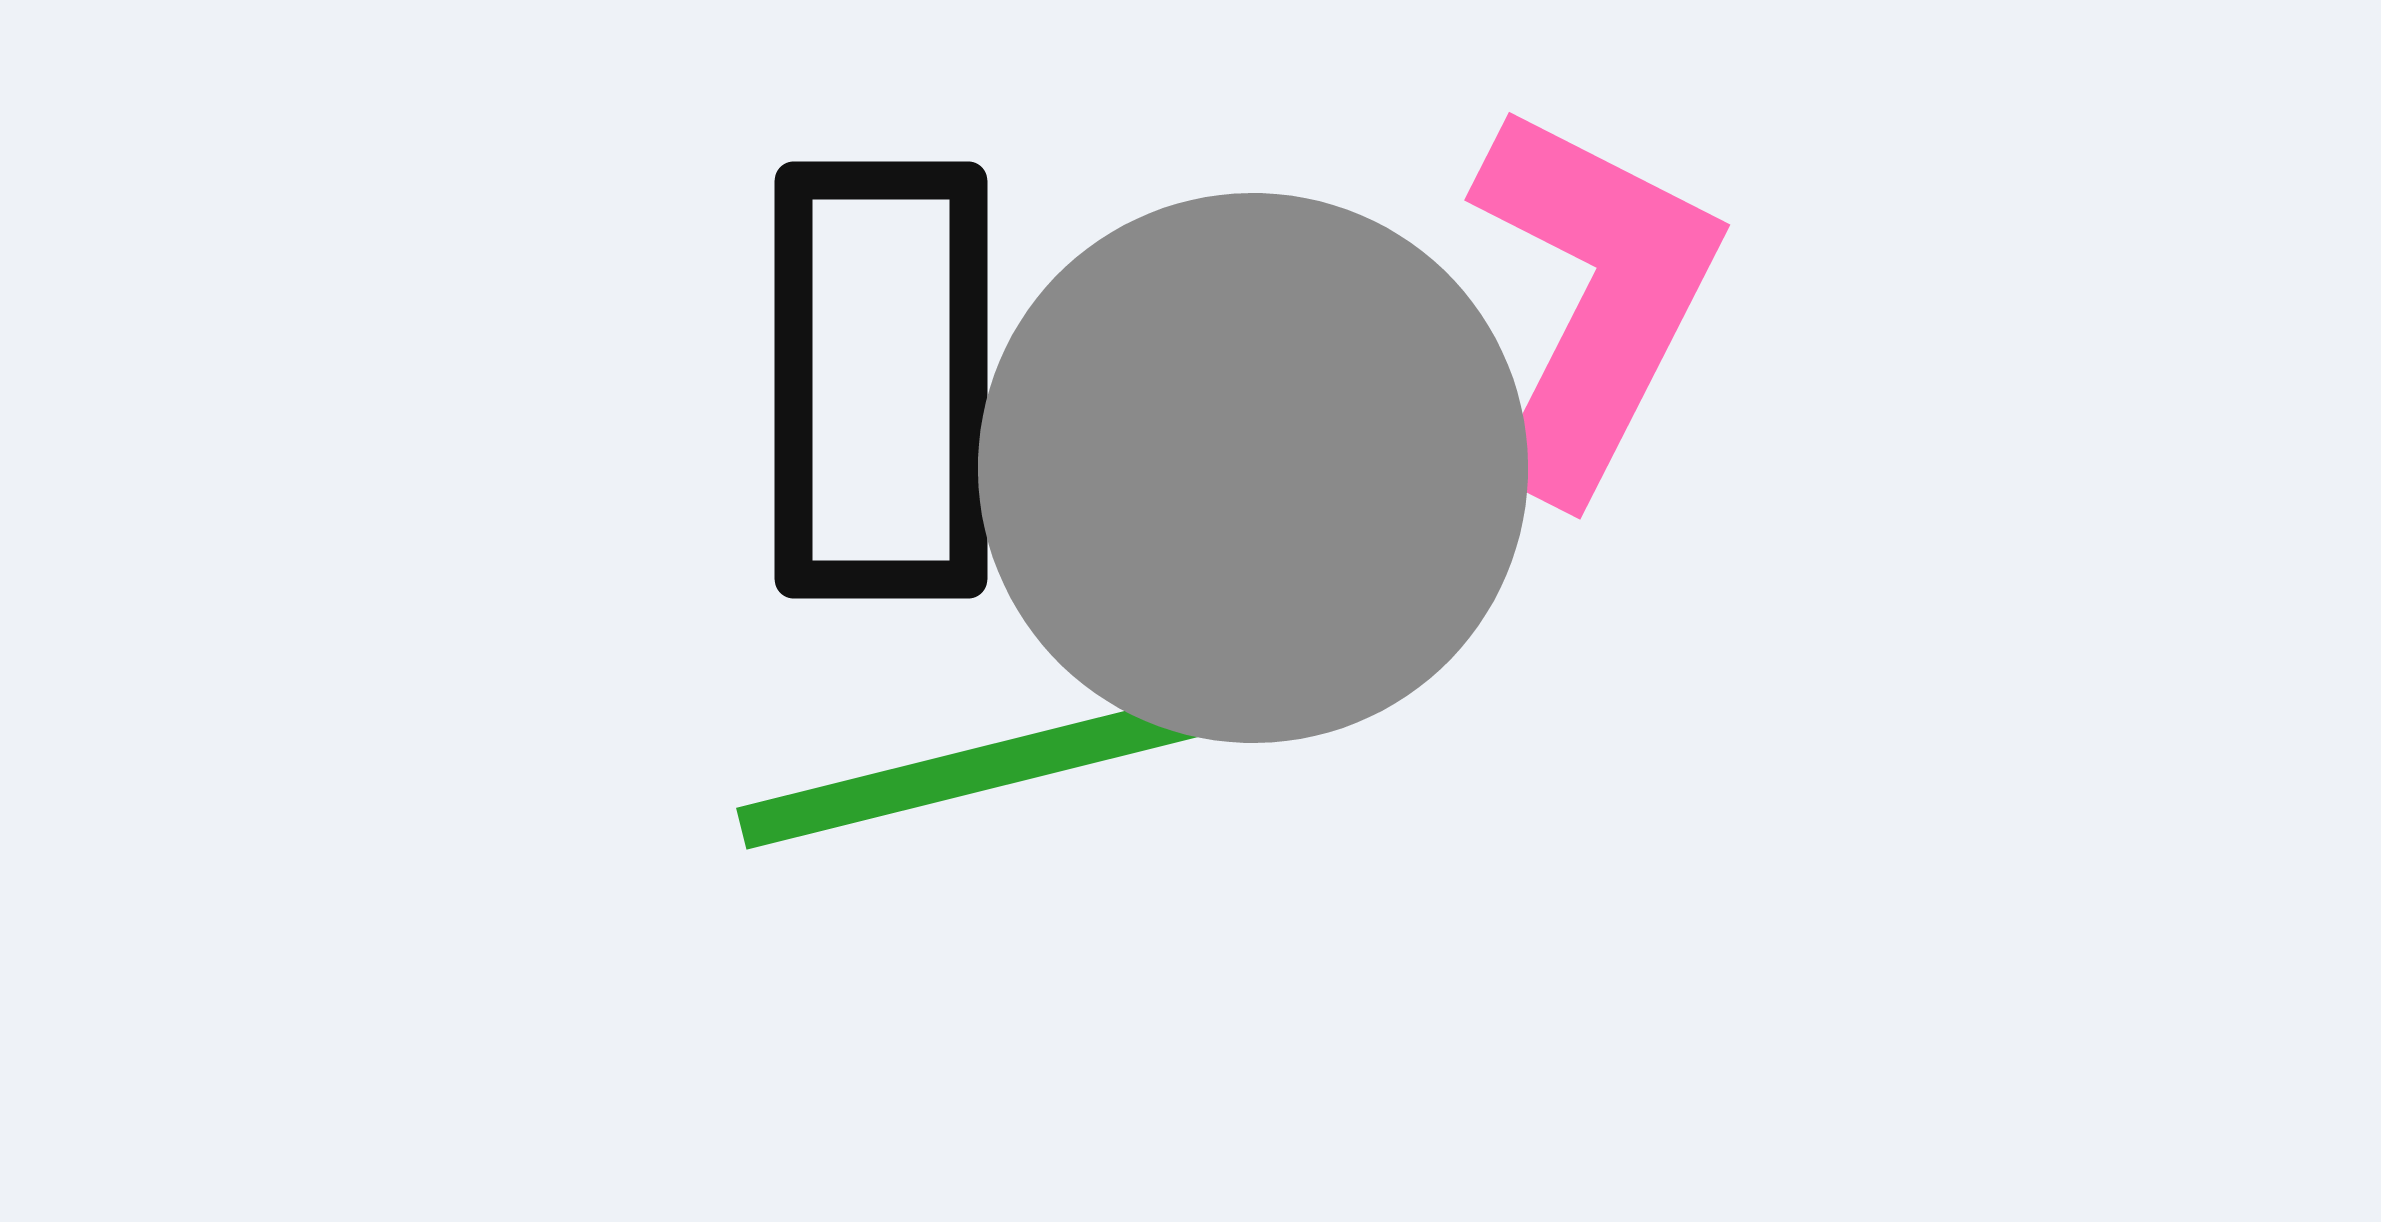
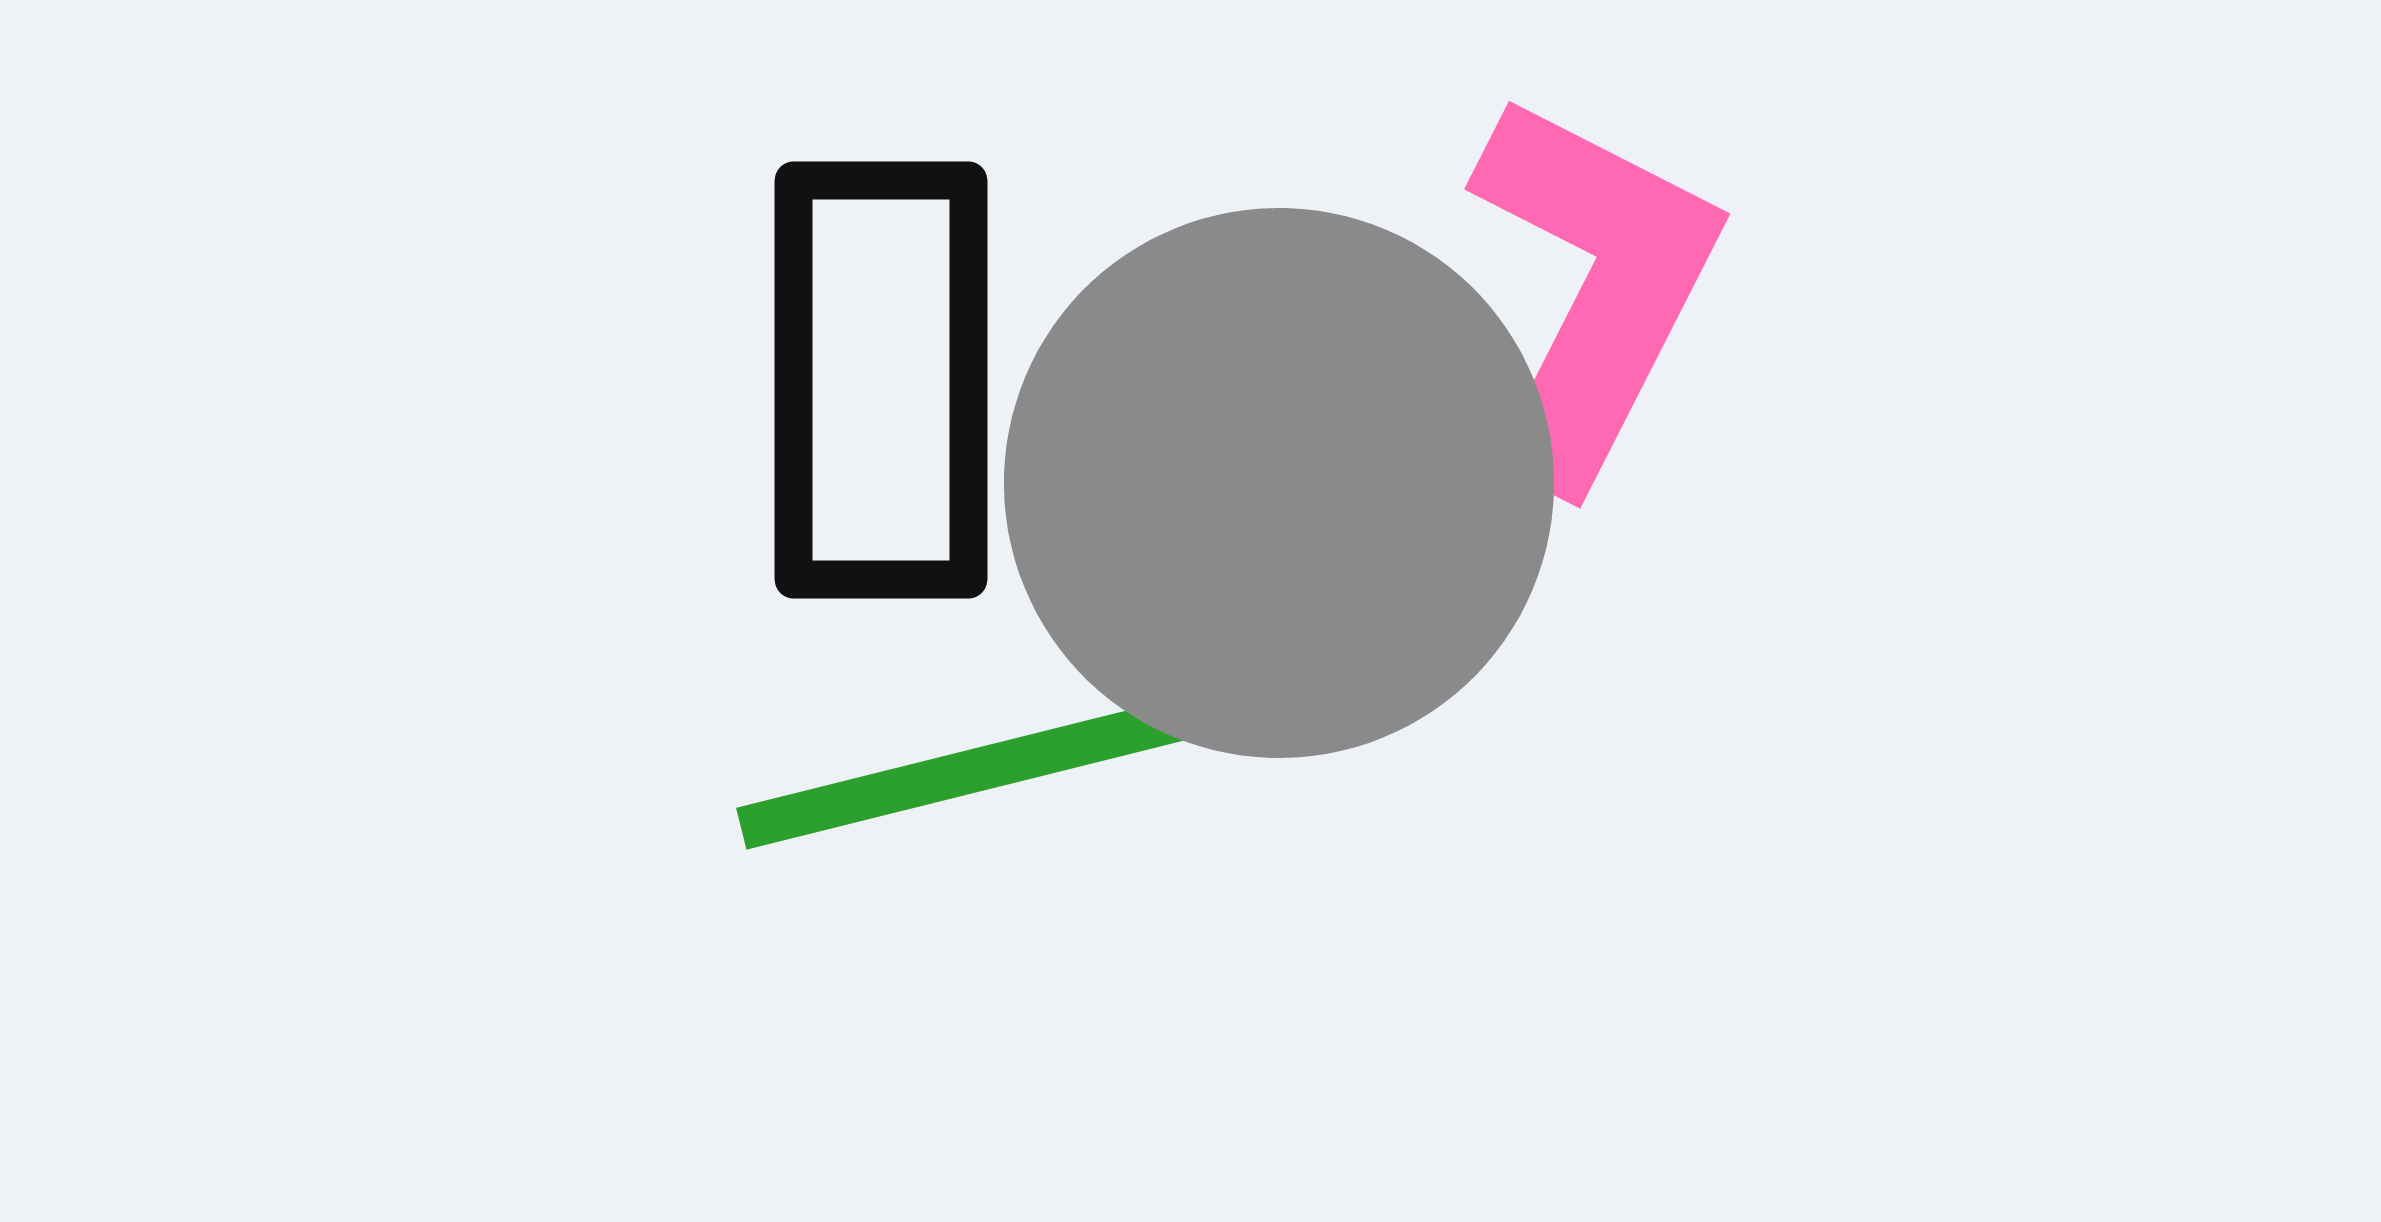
pink L-shape: moved 11 px up
gray circle: moved 26 px right, 15 px down
